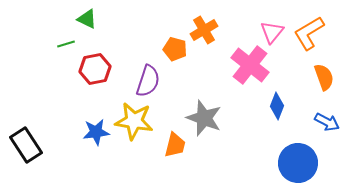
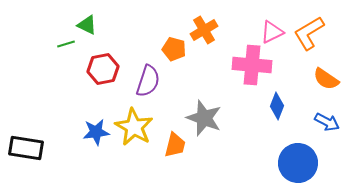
green triangle: moved 6 px down
pink triangle: rotated 25 degrees clockwise
orange pentagon: moved 1 px left
pink cross: moved 2 px right; rotated 33 degrees counterclockwise
red hexagon: moved 8 px right
orange semicircle: moved 2 px right, 2 px down; rotated 144 degrees clockwise
yellow star: moved 6 px down; rotated 21 degrees clockwise
black rectangle: moved 3 px down; rotated 48 degrees counterclockwise
